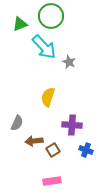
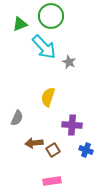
gray semicircle: moved 5 px up
brown arrow: moved 2 px down
